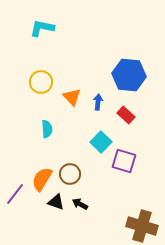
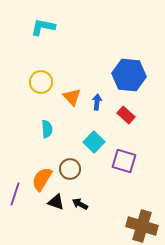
cyan L-shape: moved 1 px right, 1 px up
blue arrow: moved 1 px left
cyan square: moved 7 px left
brown circle: moved 5 px up
purple line: rotated 20 degrees counterclockwise
